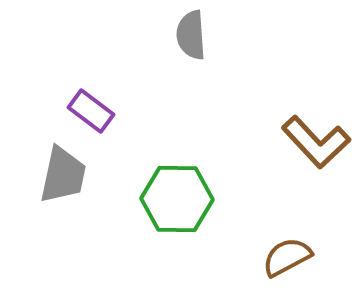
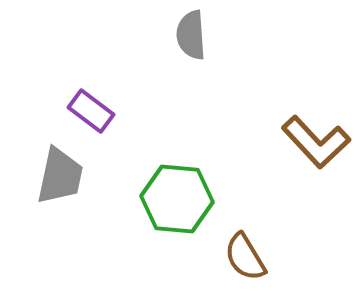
gray trapezoid: moved 3 px left, 1 px down
green hexagon: rotated 4 degrees clockwise
brown semicircle: moved 42 px left; rotated 93 degrees counterclockwise
